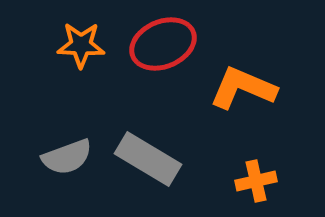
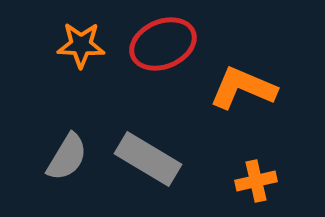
gray semicircle: rotated 39 degrees counterclockwise
